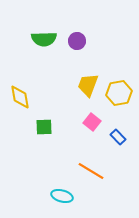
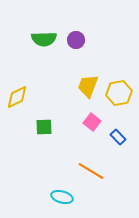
purple circle: moved 1 px left, 1 px up
yellow trapezoid: moved 1 px down
yellow diamond: moved 3 px left; rotated 75 degrees clockwise
cyan ellipse: moved 1 px down
